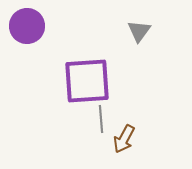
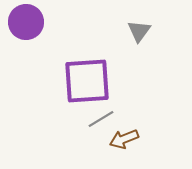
purple circle: moved 1 px left, 4 px up
gray line: rotated 64 degrees clockwise
brown arrow: rotated 40 degrees clockwise
